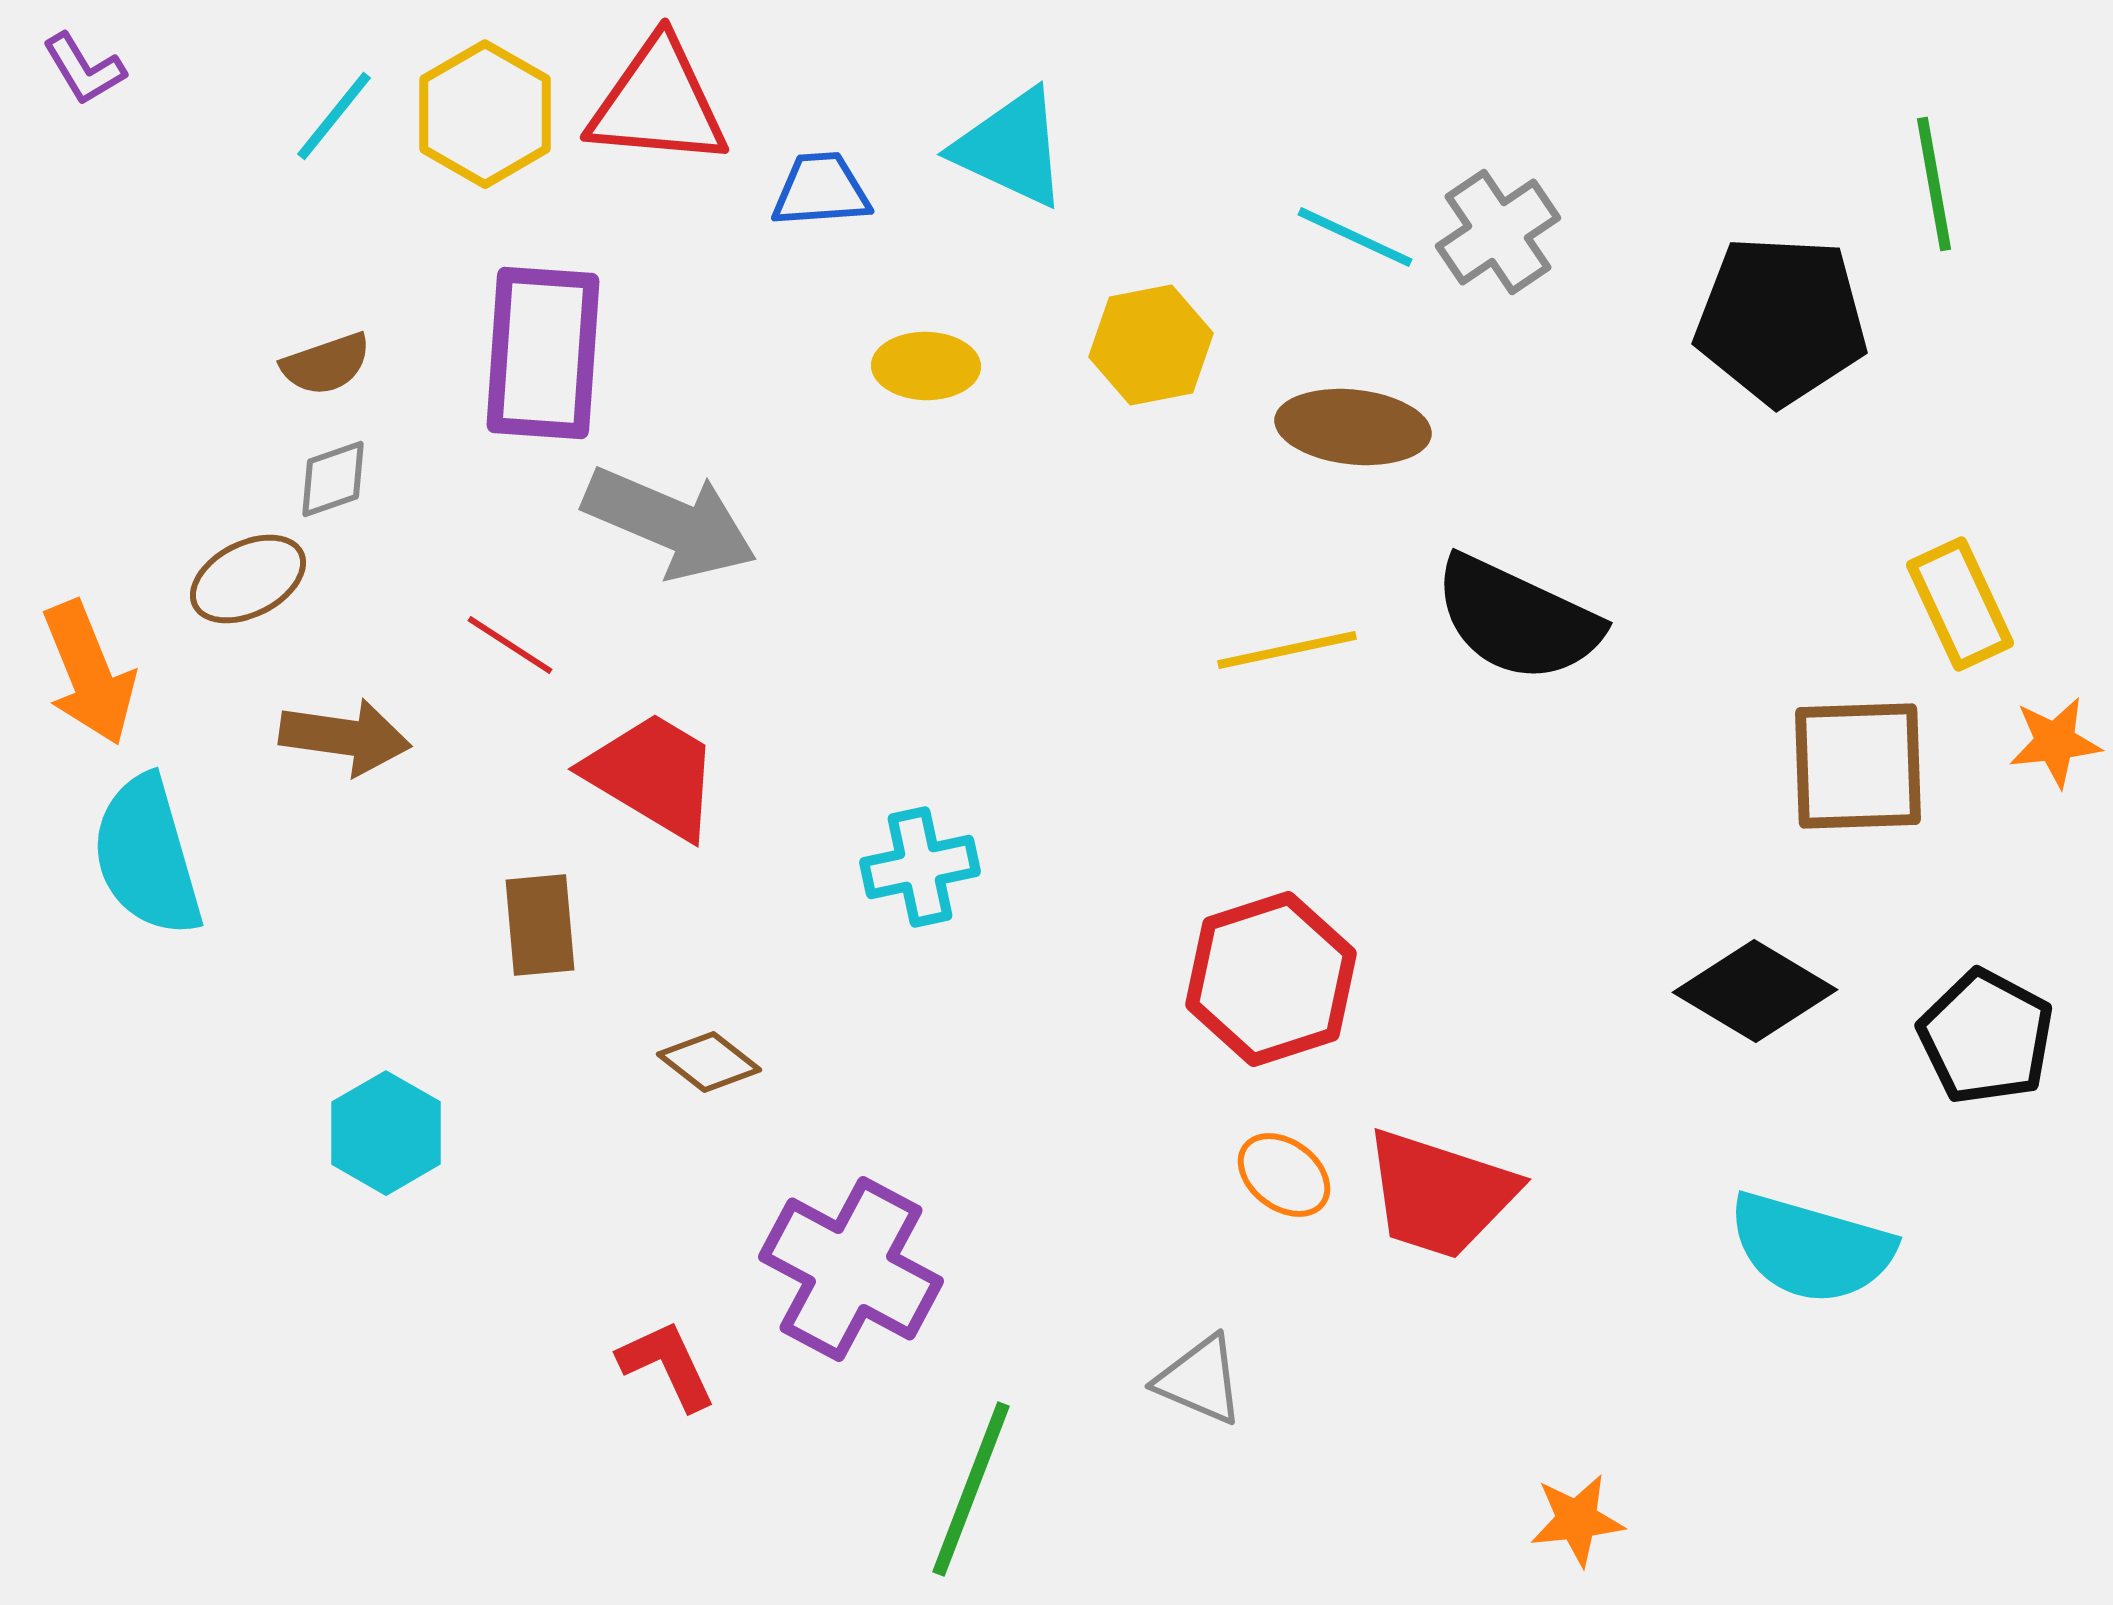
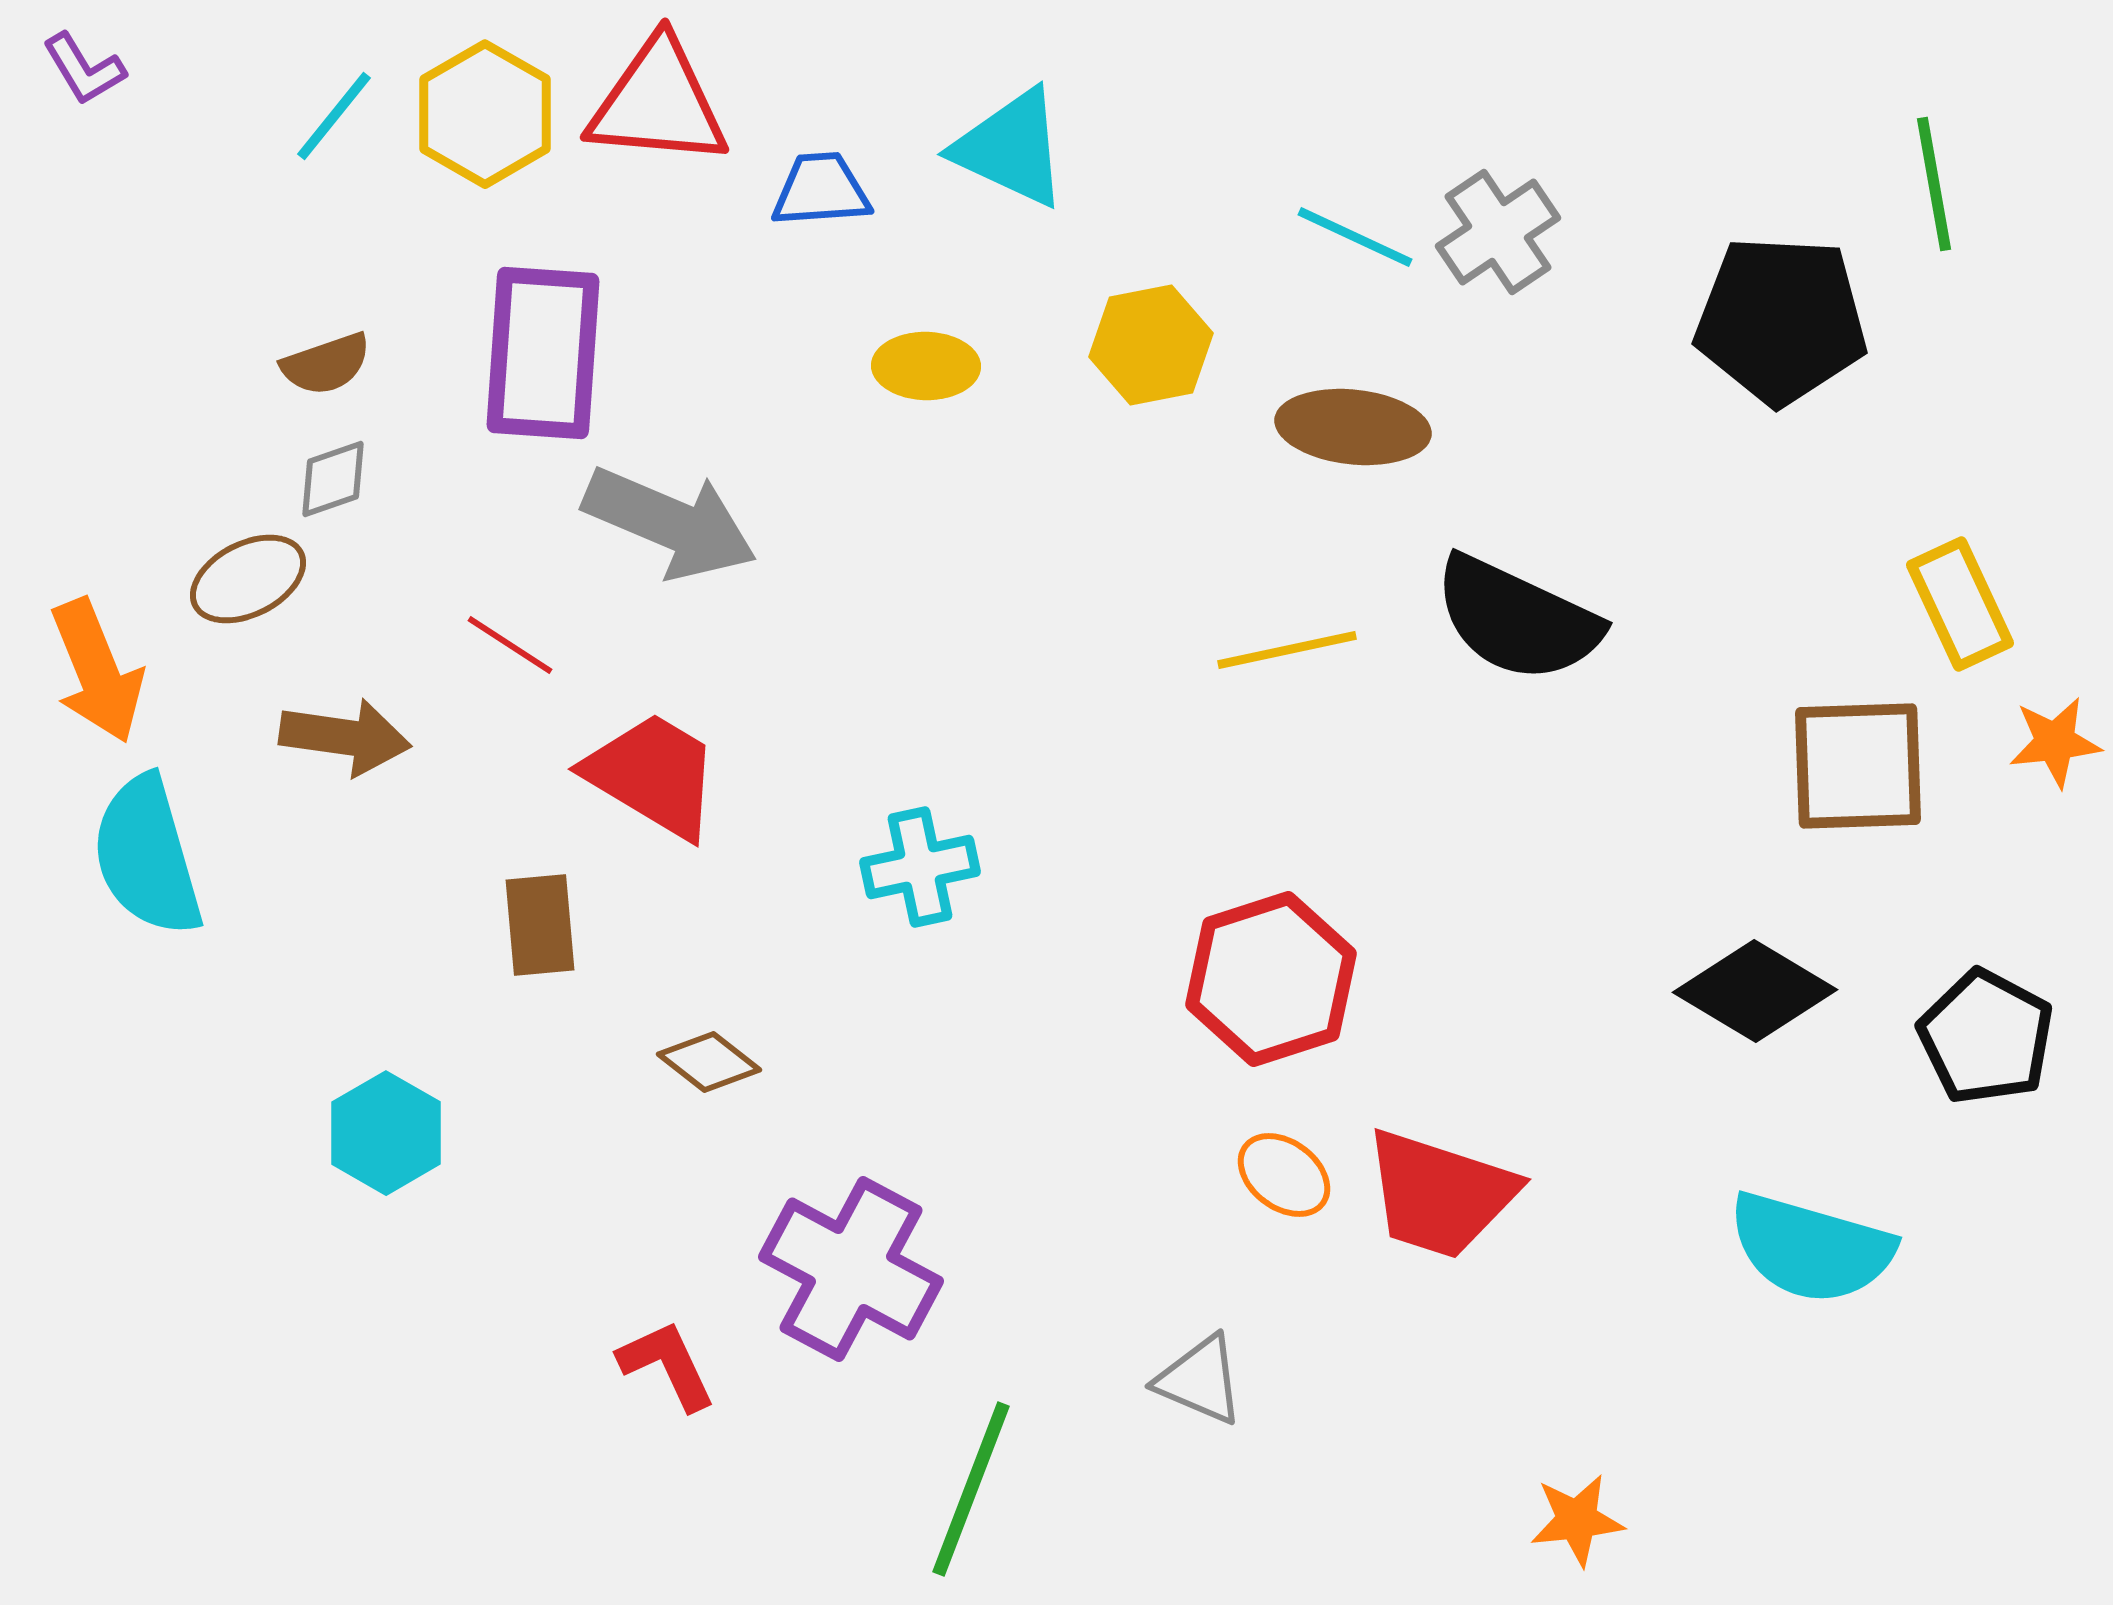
orange arrow at (89, 673): moved 8 px right, 2 px up
